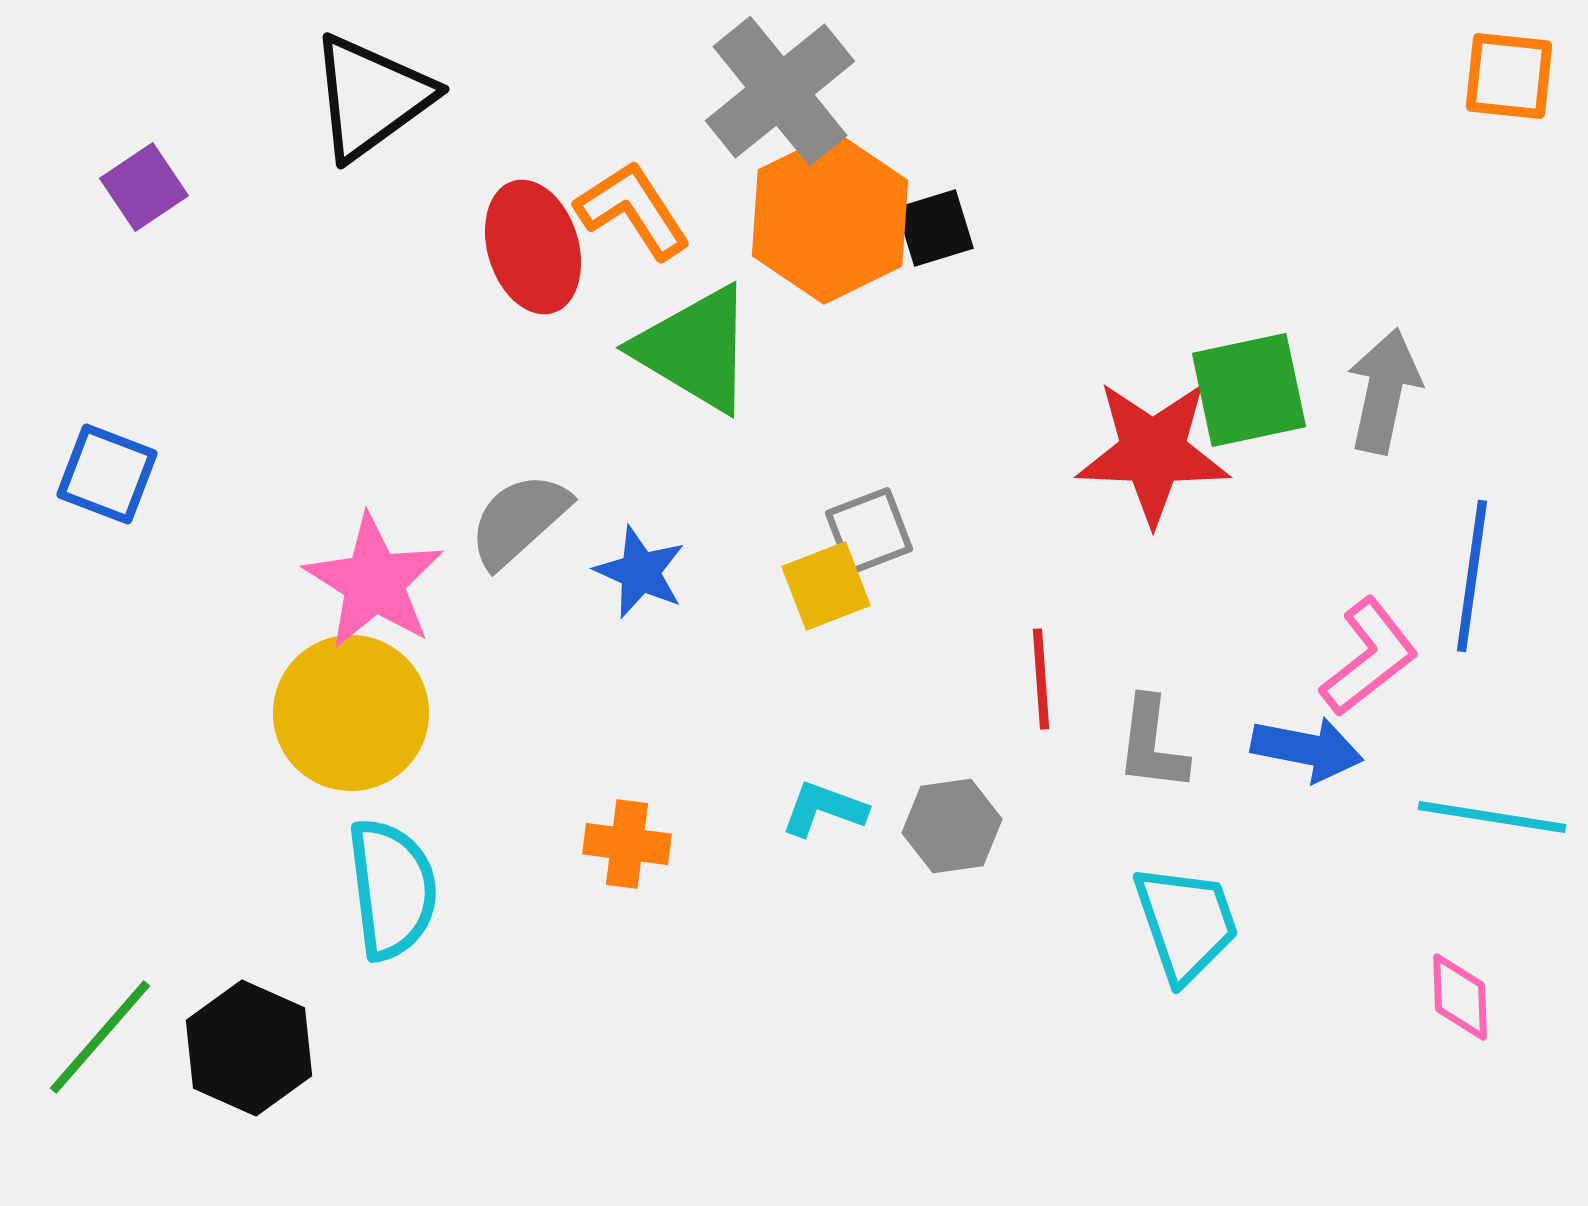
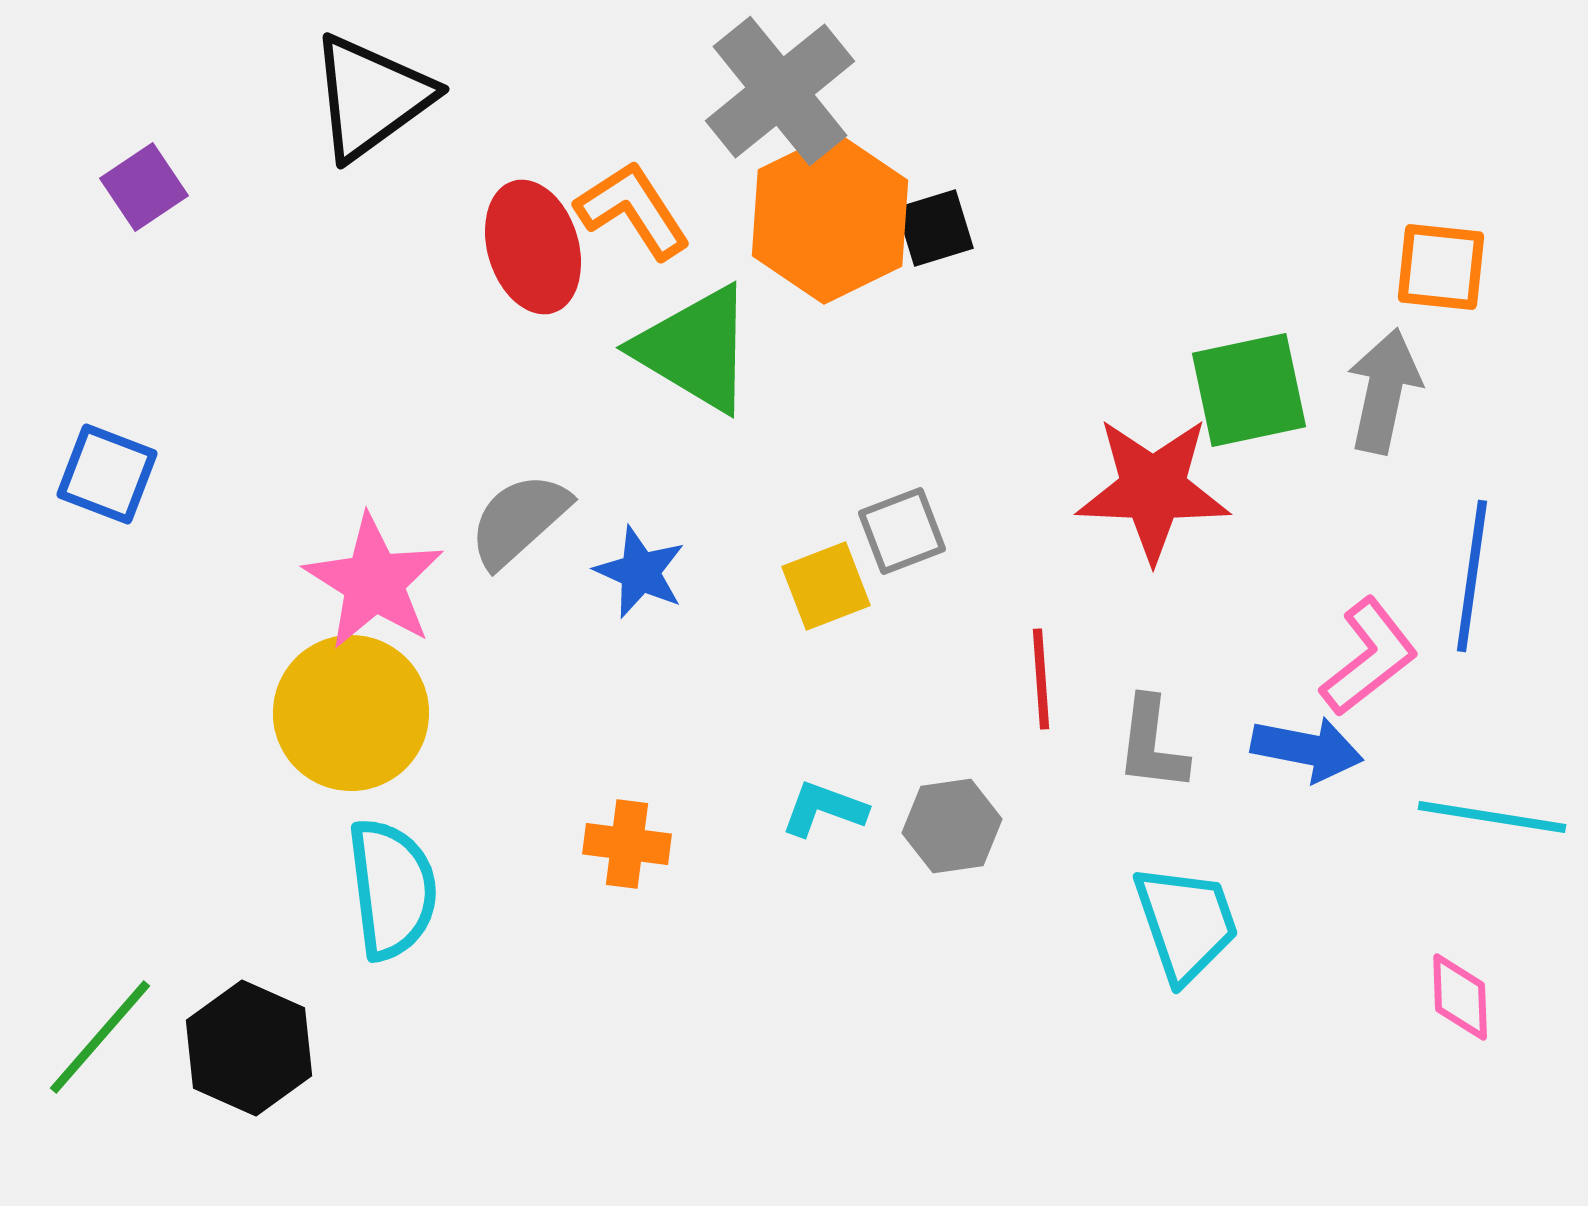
orange square: moved 68 px left, 191 px down
red star: moved 37 px down
gray square: moved 33 px right
